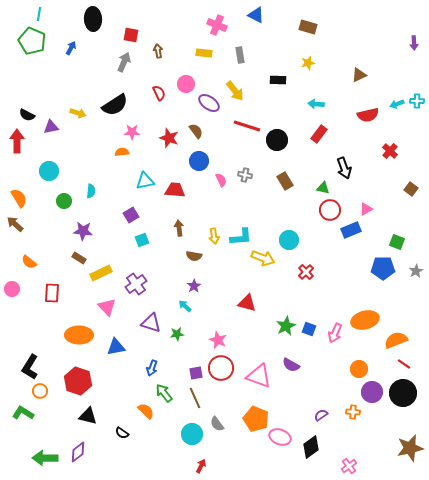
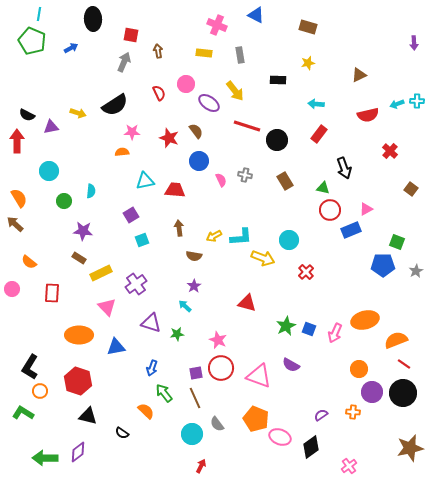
blue arrow at (71, 48): rotated 32 degrees clockwise
yellow arrow at (214, 236): rotated 70 degrees clockwise
blue pentagon at (383, 268): moved 3 px up
